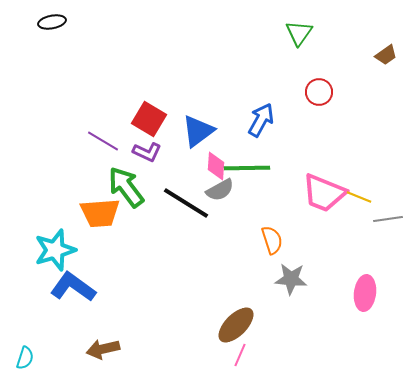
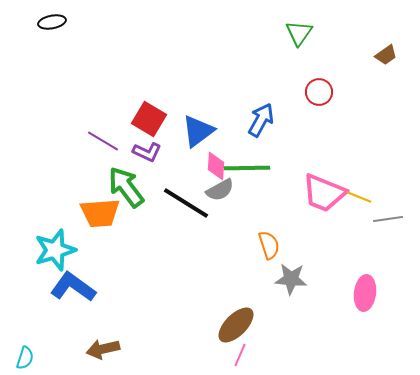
orange semicircle: moved 3 px left, 5 px down
